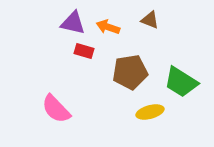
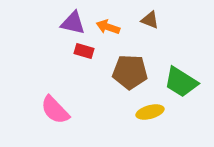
brown pentagon: rotated 12 degrees clockwise
pink semicircle: moved 1 px left, 1 px down
